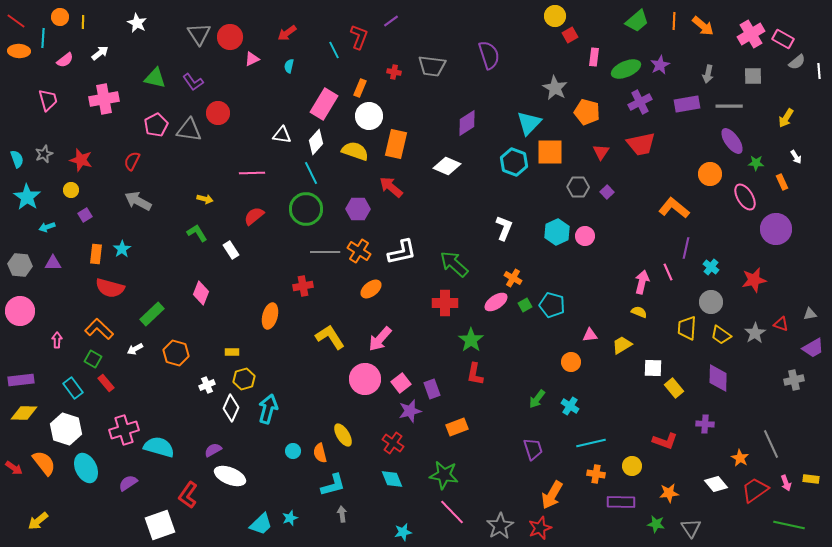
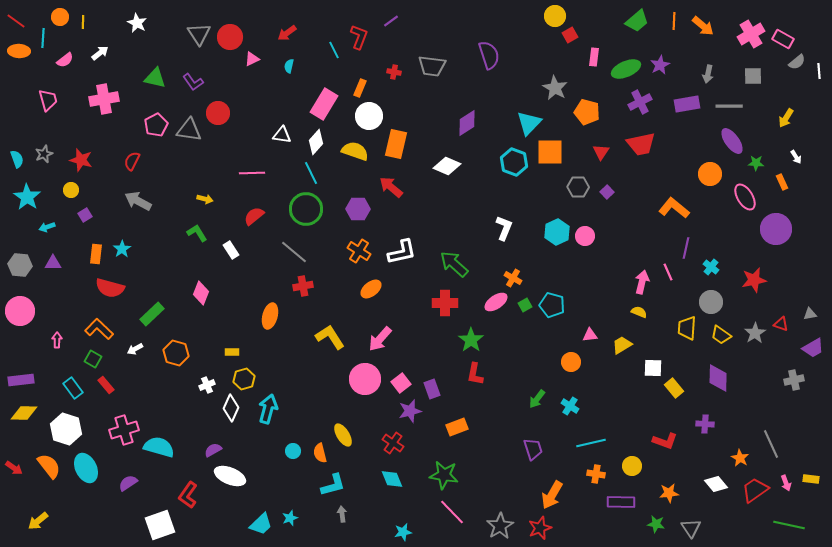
gray line at (325, 252): moved 31 px left; rotated 40 degrees clockwise
red rectangle at (106, 383): moved 2 px down
orange semicircle at (44, 463): moved 5 px right, 3 px down
